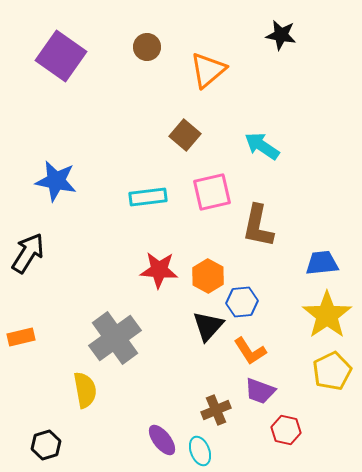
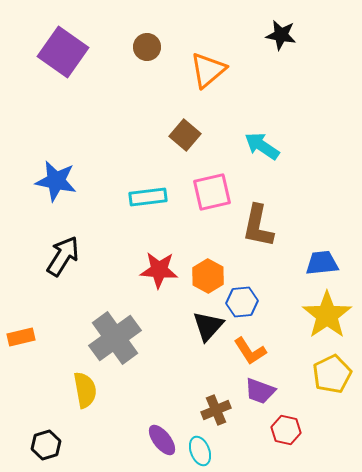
purple square: moved 2 px right, 4 px up
black arrow: moved 35 px right, 3 px down
yellow pentagon: moved 3 px down
